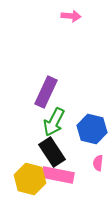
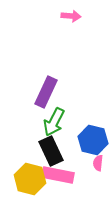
blue hexagon: moved 1 px right, 11 px down
black rectangle: moved 1 px left, 1 px up; rotated 8 degrees clockwise
